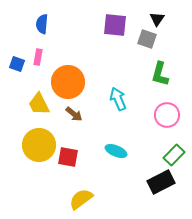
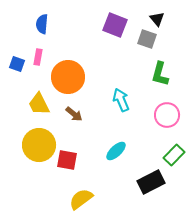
black triangle: rotated 14 degrees counterclockwise
purple square: rotated 15 degrees clockwise
orange circle: moved 5 px up
cyan arrow: moved 3 px right, 1 px down
cyan ellipse: rotated 65 degrees counterclockwise
red square: moved 1 px left, 3 px down
black rectangle: moved 10 px left
